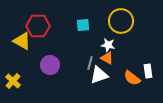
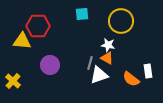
cyan square: moved 1 px left, 11 px up
yellow triangle: rotated 24 degrees counterclockwise
orange semicircle: moved 1 px left, 1 px down
